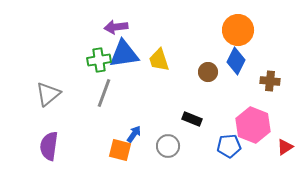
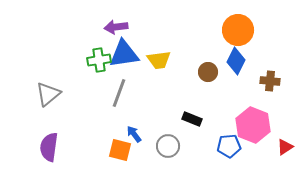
yellow trapezoid: rotated 80 degrees counterclockwise
gray line: moved 15 px right
blue arrow: rotated 72 degrees counterclockwise
purple semicircle: moved 1 px down
